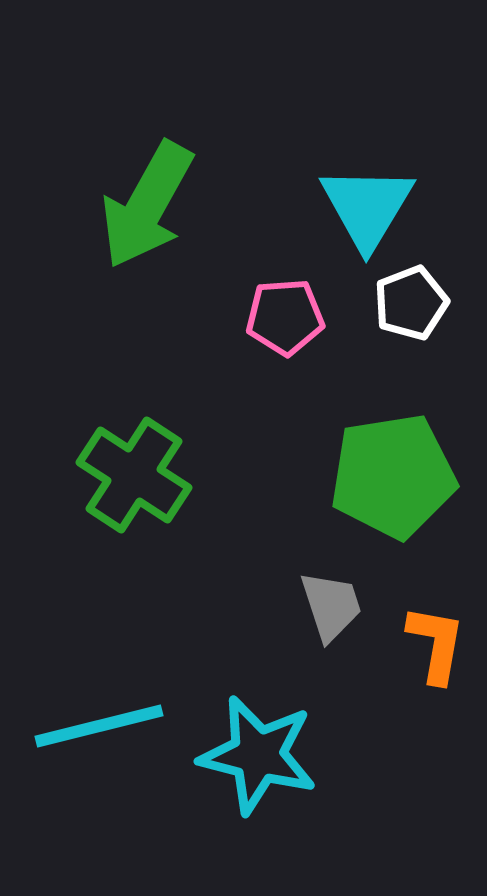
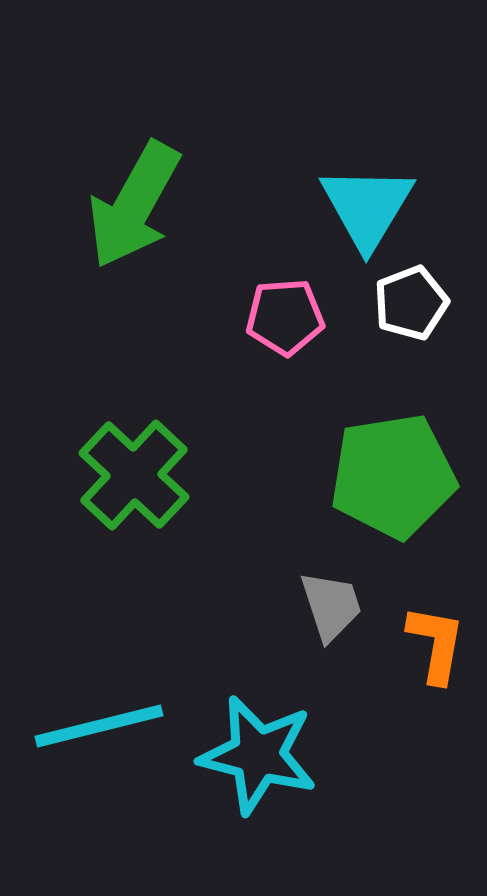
green arrow: moved 13 px left
green cross: rotated 10 degrees clockwise
